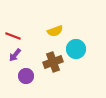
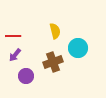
yellow semicircle: rotated 84 degrees counterclockwise
red line: rotated 21 degrees counterclockwise
cyan circle: moved 2 px right, 1 px up
